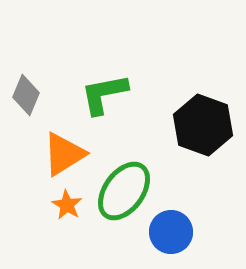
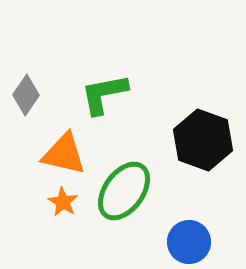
gray diamond: rotated 12 degrees clockwise
black hexagon: moved 15 px down
orange triangle: rotated 45 degrees clockwise
orange star: moved 4 px left, 3 px up
blue circle: moved 18 px right, 10 px down
